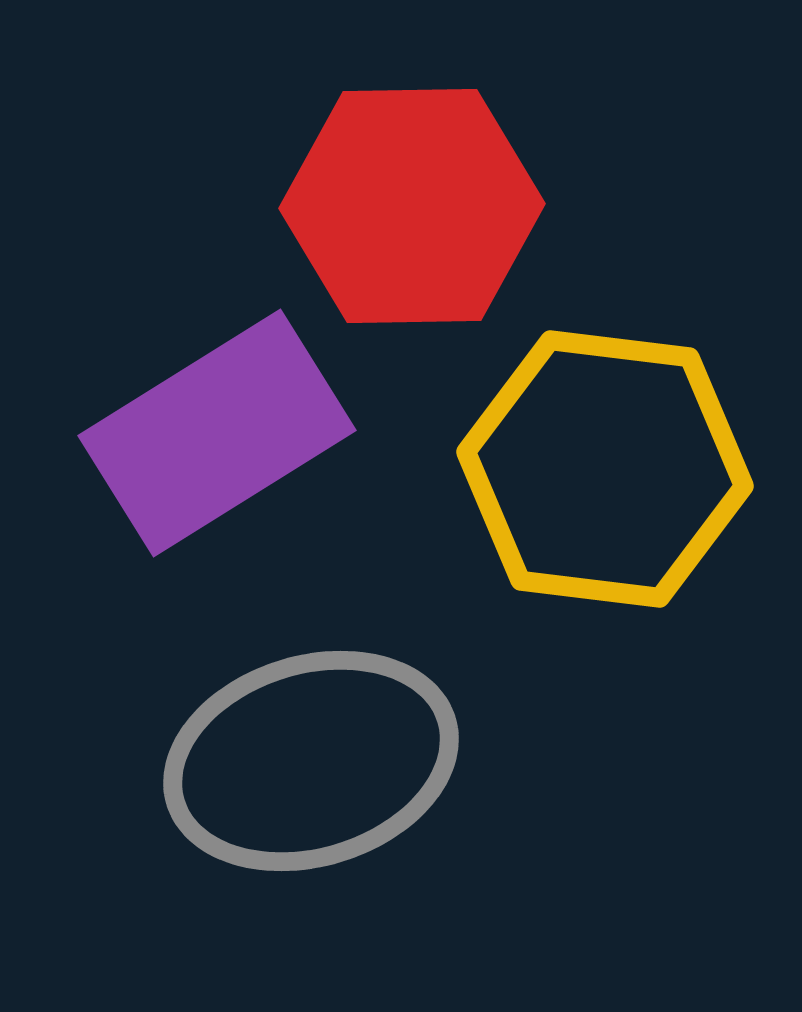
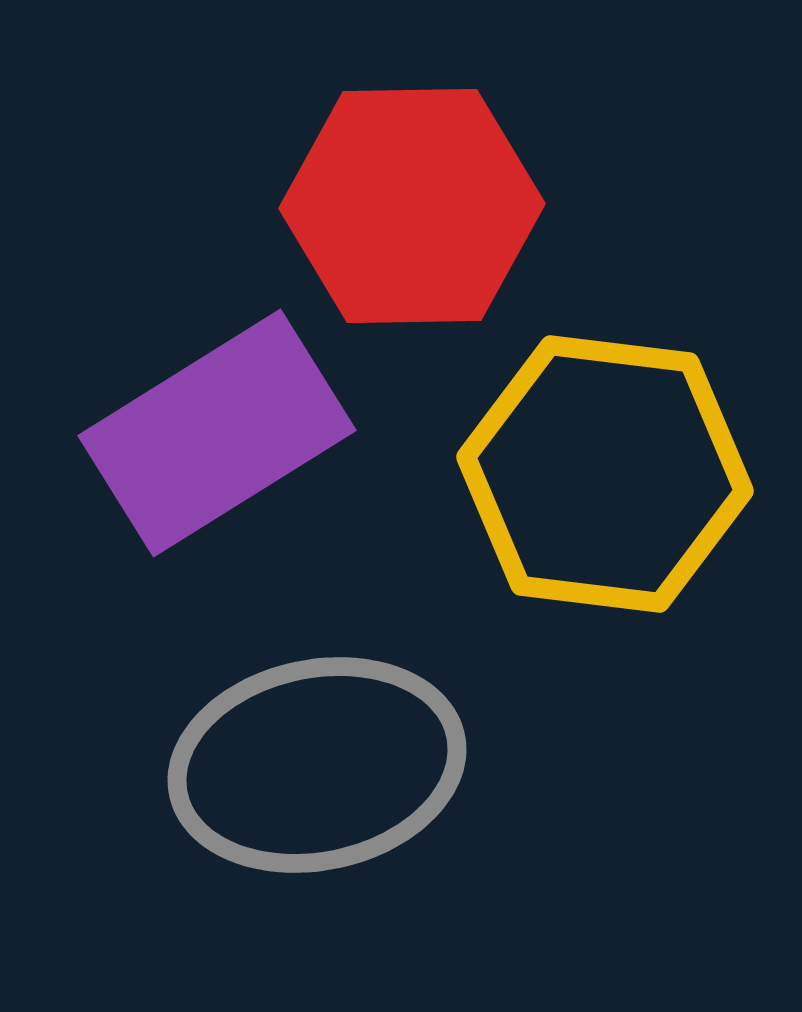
yellow hexagon: moved 5 px down
gray ellipse: moved 6 px right, 4 px down; rotated 5 degrees clockwise
